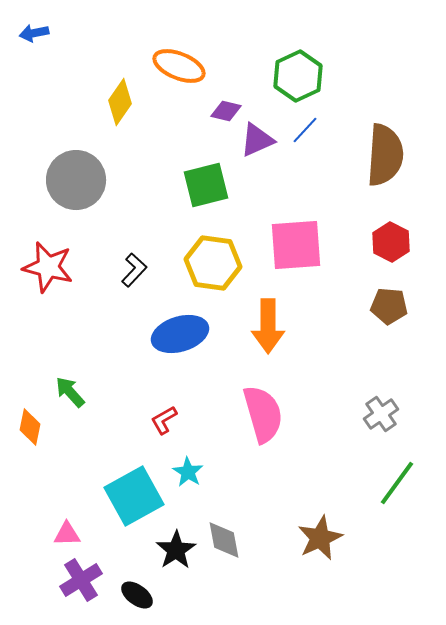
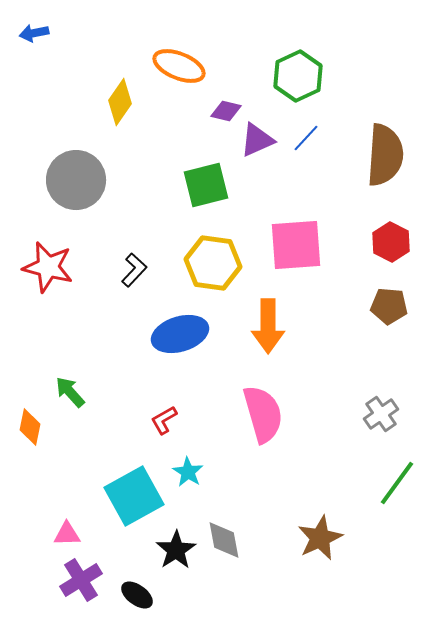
blue line: moved 1 px right, 8 px down
